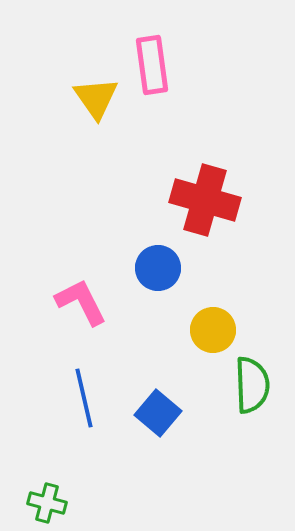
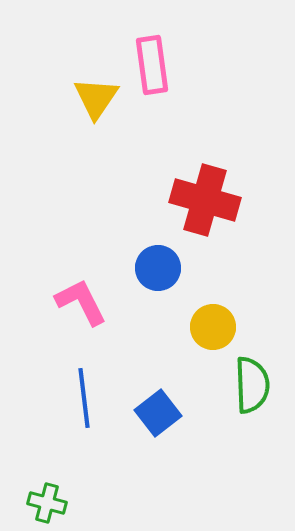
yellow triangle: rotated 9 degrees clockwise
yellow circle: moved 3 px up
blue line: rotated 6 degrees clockwise
blue square: rotated 12 degrees clockwise
